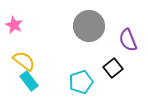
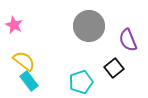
black square: moved 1 px right
